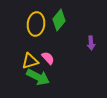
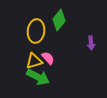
yellow ellipse: moved 7 px down
yellow triangle: moved 4 px right
